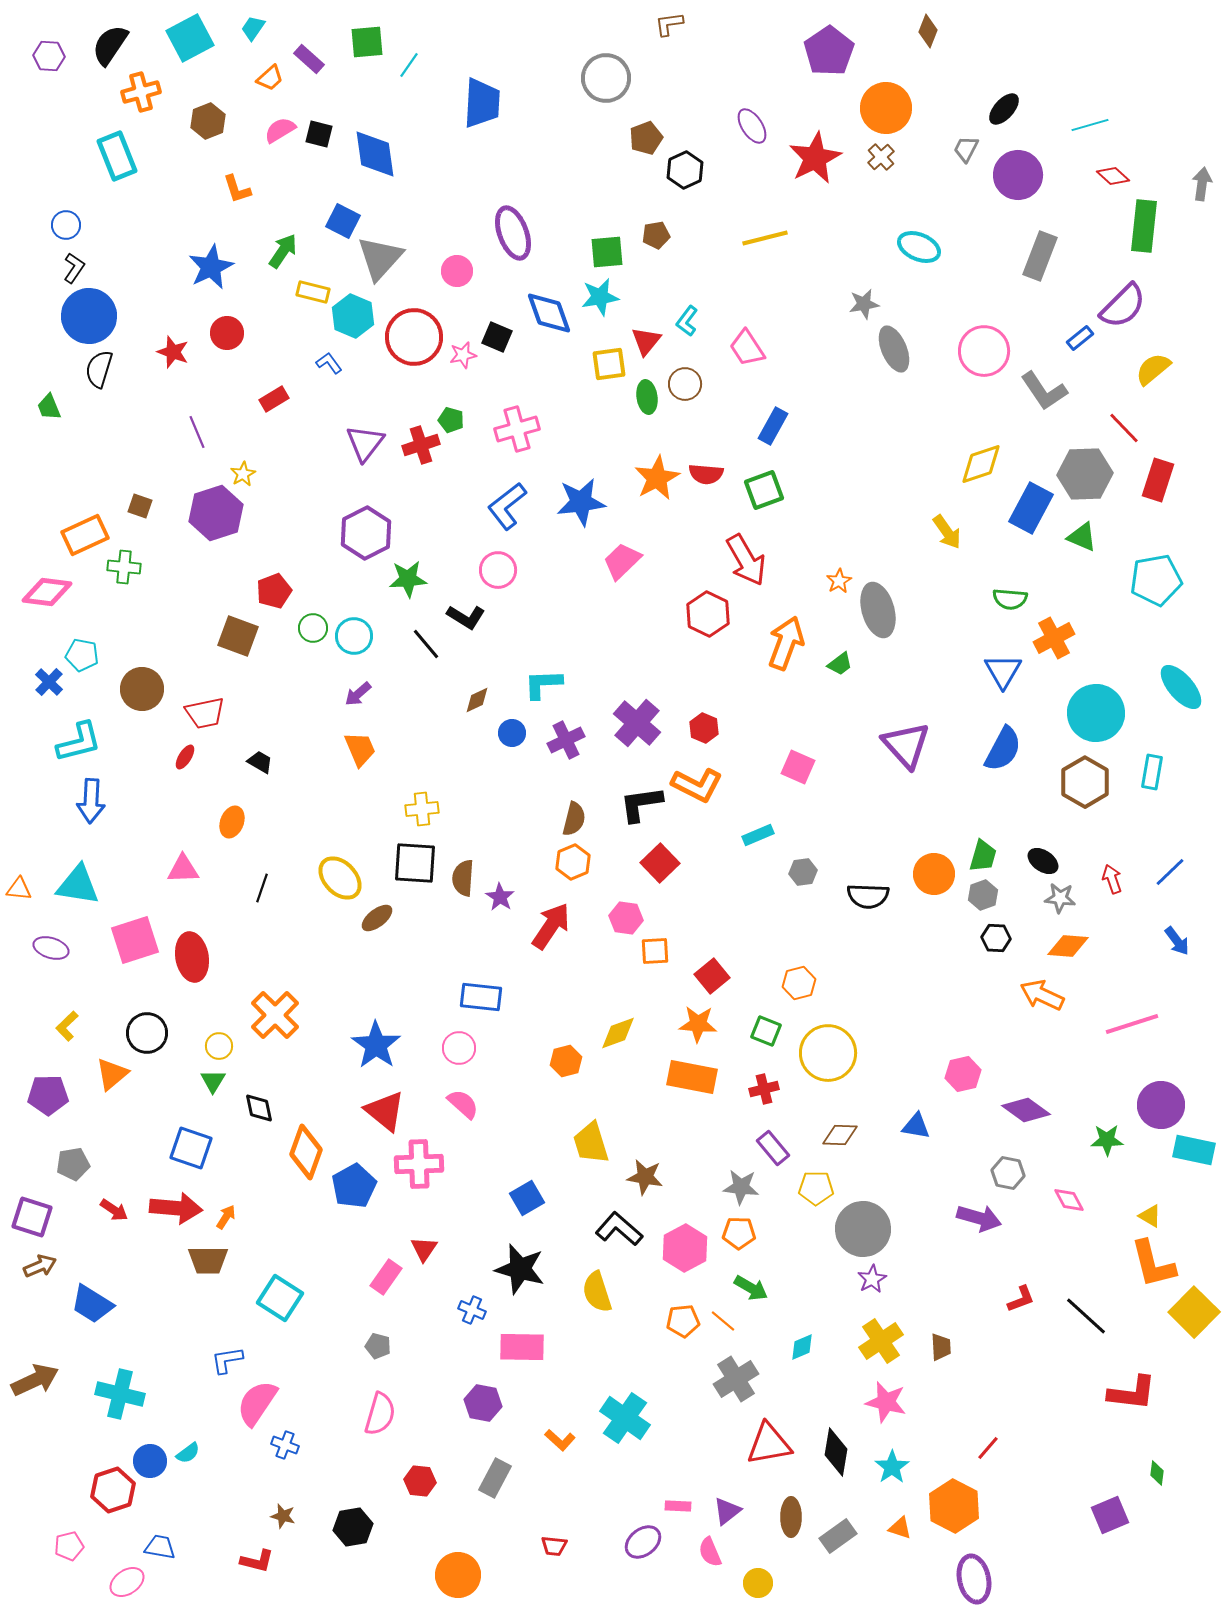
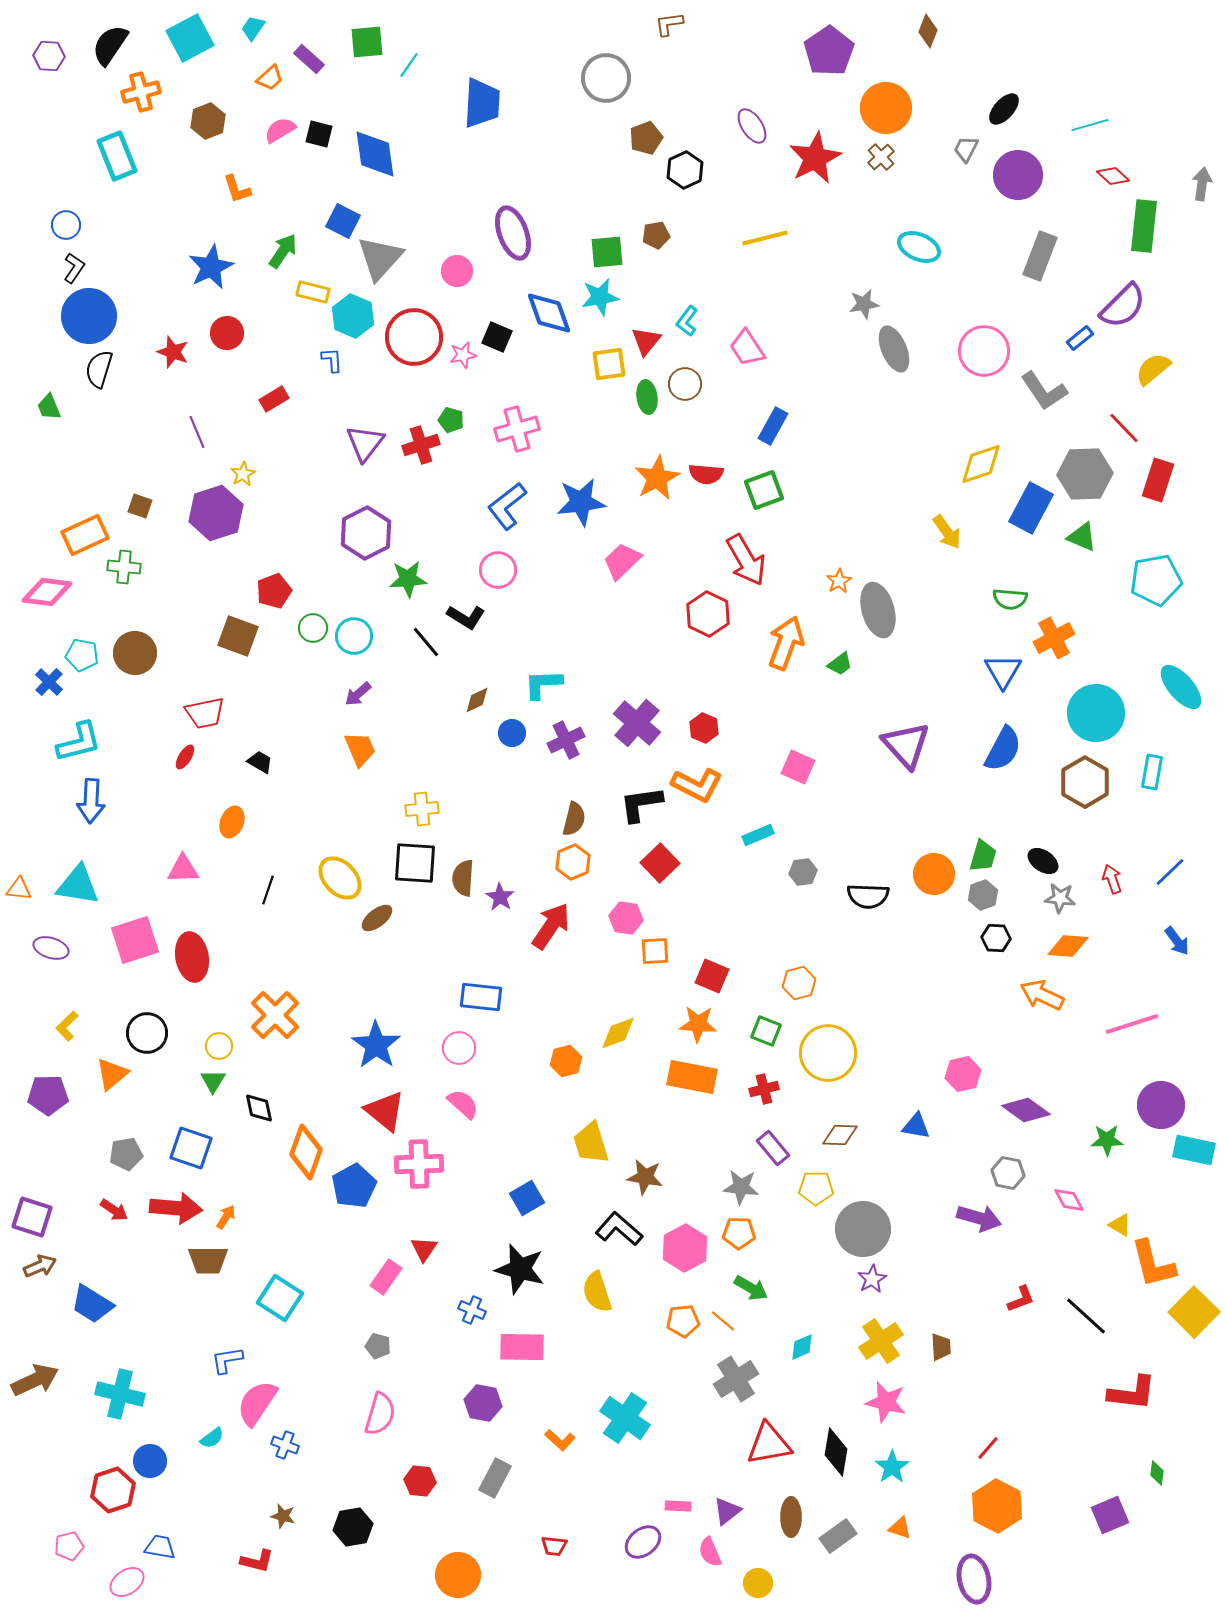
blue L-shape at (329, 363): moved 3 px right, 3 px up; rotated 32 degrees clockwise
black line at (426, 644): moved 2 px up
brown circle at (142, 689): moved 7 px left, 36 px up
black line at (262, 888): moved 6 px right, 2 px down
red square at (712, 976): rotated 28 degrees counterclockwise
gray pentagon at (73, 1164): moved 53 px right, 10 px up
yellow triangle at (1150, 1216): moved 30 px left, 9 px down
cyan semicircle at (188, 1453): moved 24 px right, 15 px up
orange hexagon at (954, 1506): moved 43 px right
